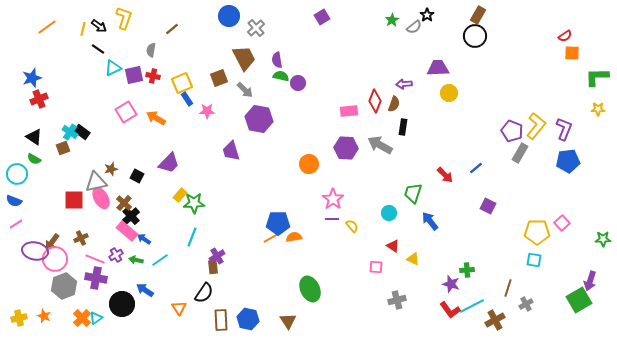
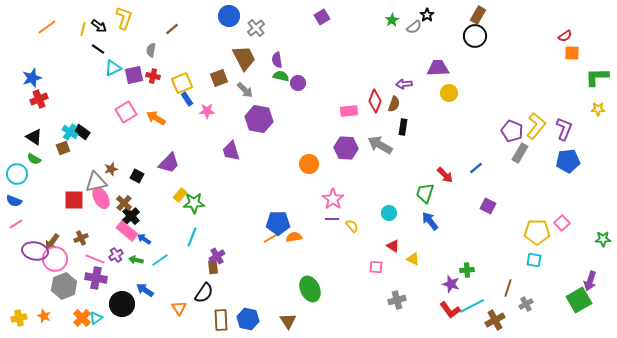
green trapezoid at (413, 193): moved 12 px right
